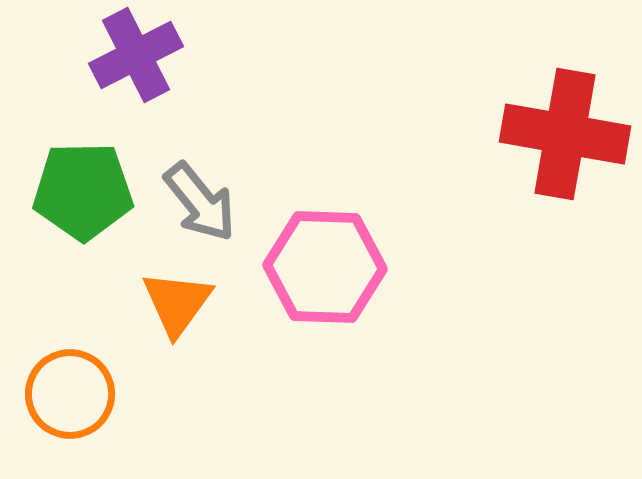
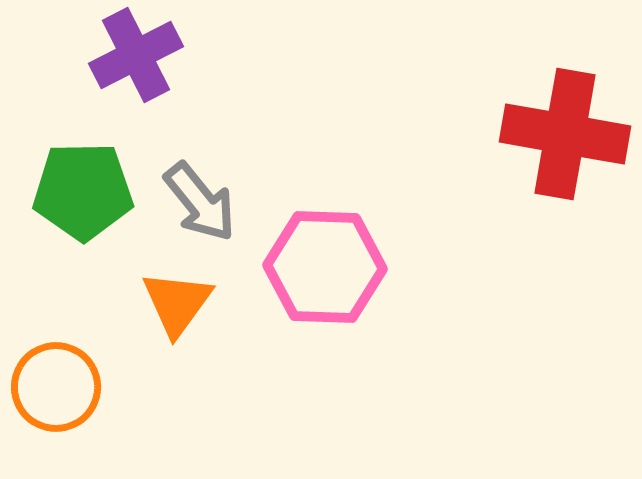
orange circle: moved 14 px left, 7 px up
